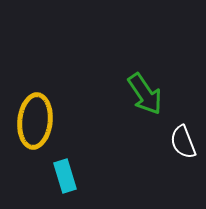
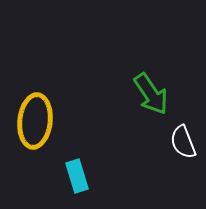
green arrow: moved 6 px right
cyan rectangle: moved 12 px right
